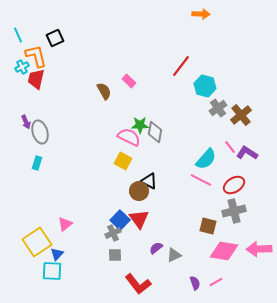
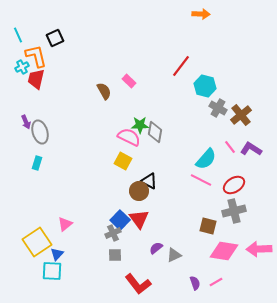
gray cross at (218, 108): rotated 24 degrees counterclockwise
purple L-shape at (247, 153): moved 4 px right, 4 px up
